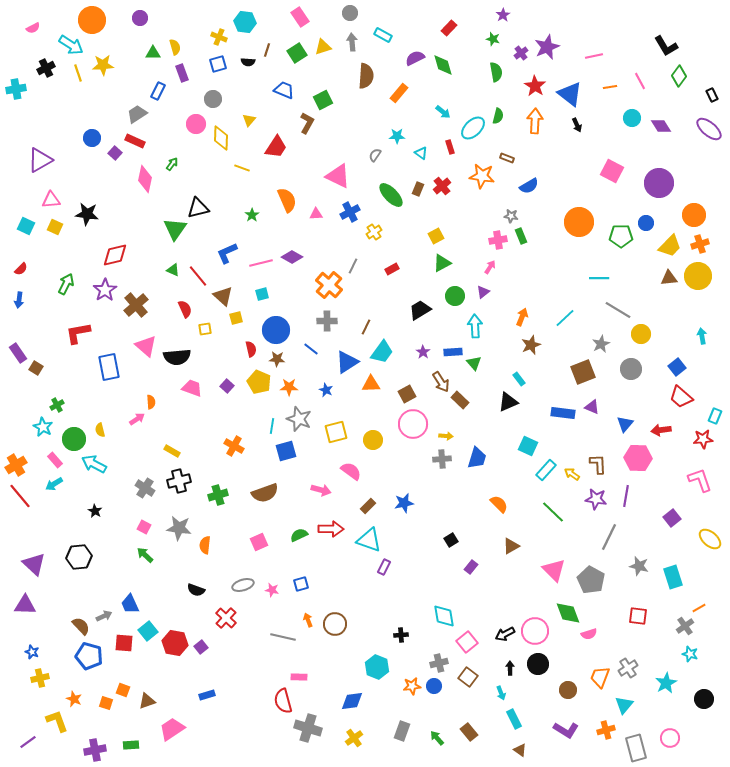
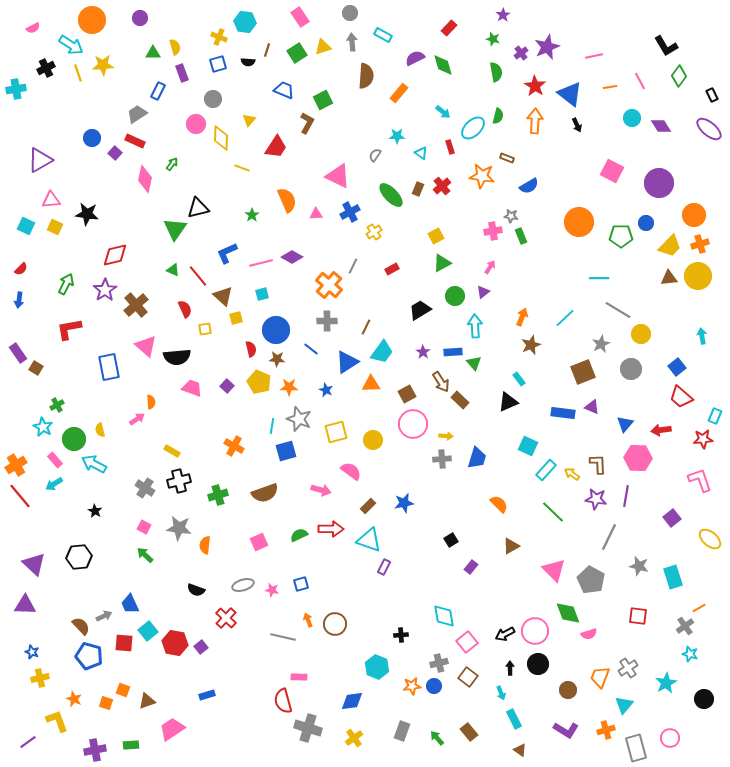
pink cross at (498, 240): moved 5 px left, 9 px up
red L-shape at (78, 333): moved 9 px left, 4 px up
